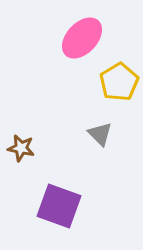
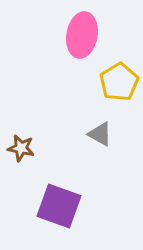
pink ellipse: moved 3 px up; rotated 33 degrees counterclockwise
gray triangle: rotated 16 degrees counterclockwise
